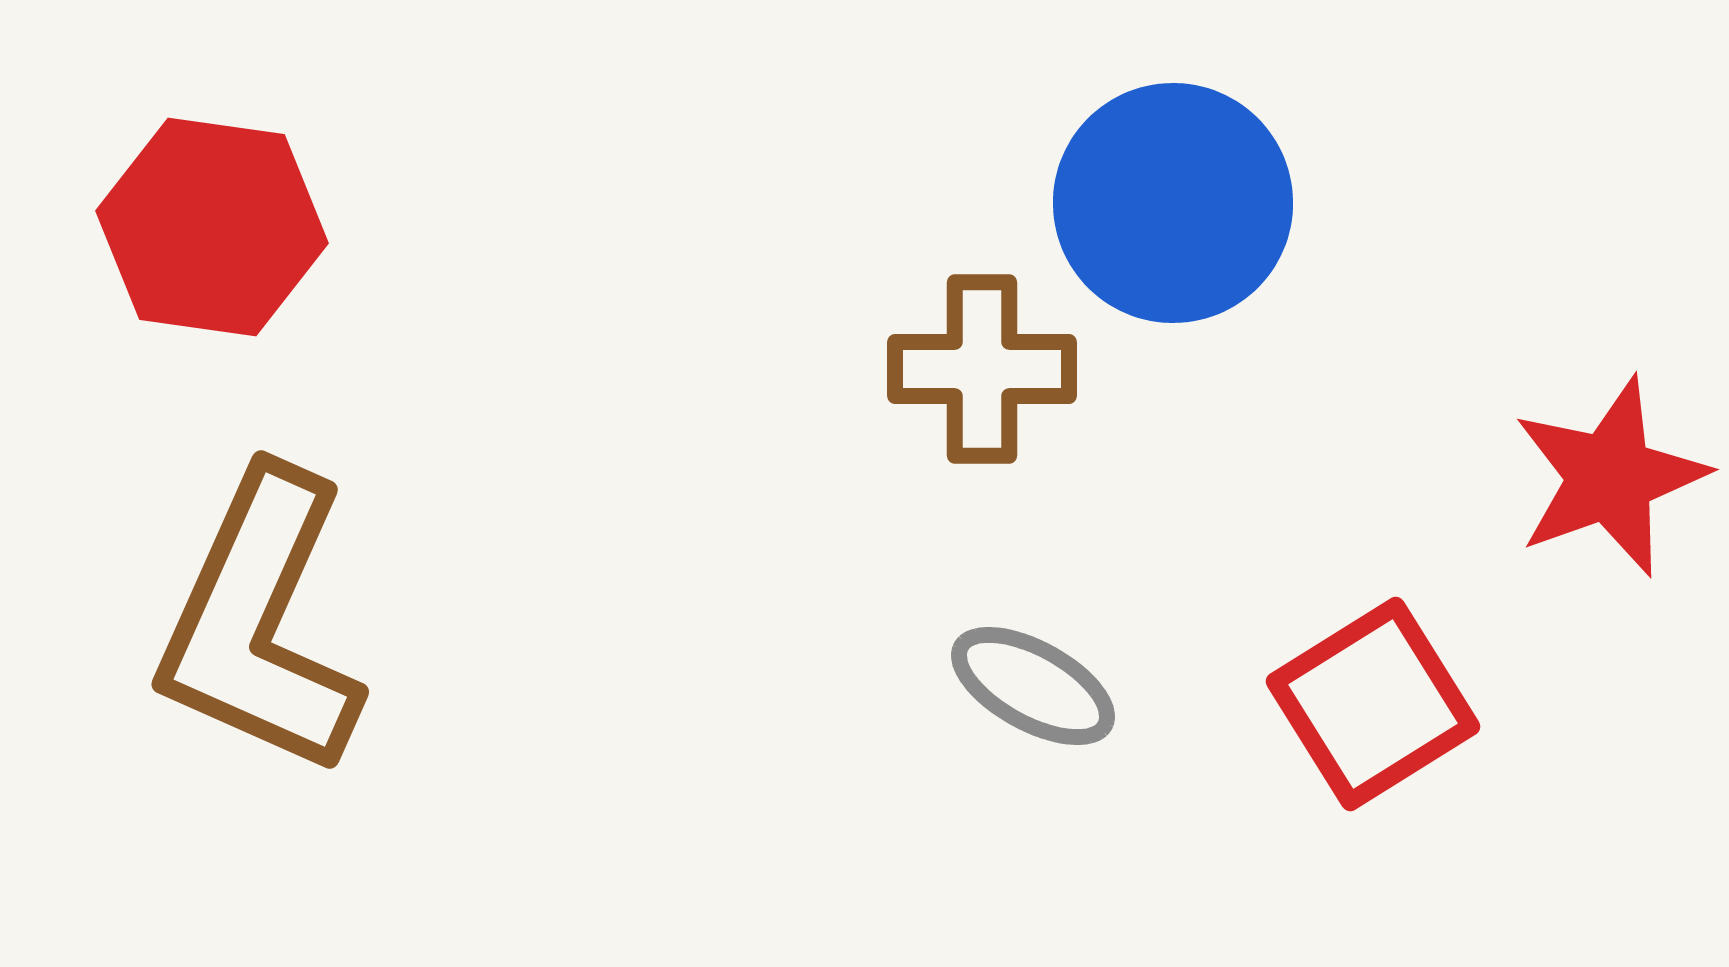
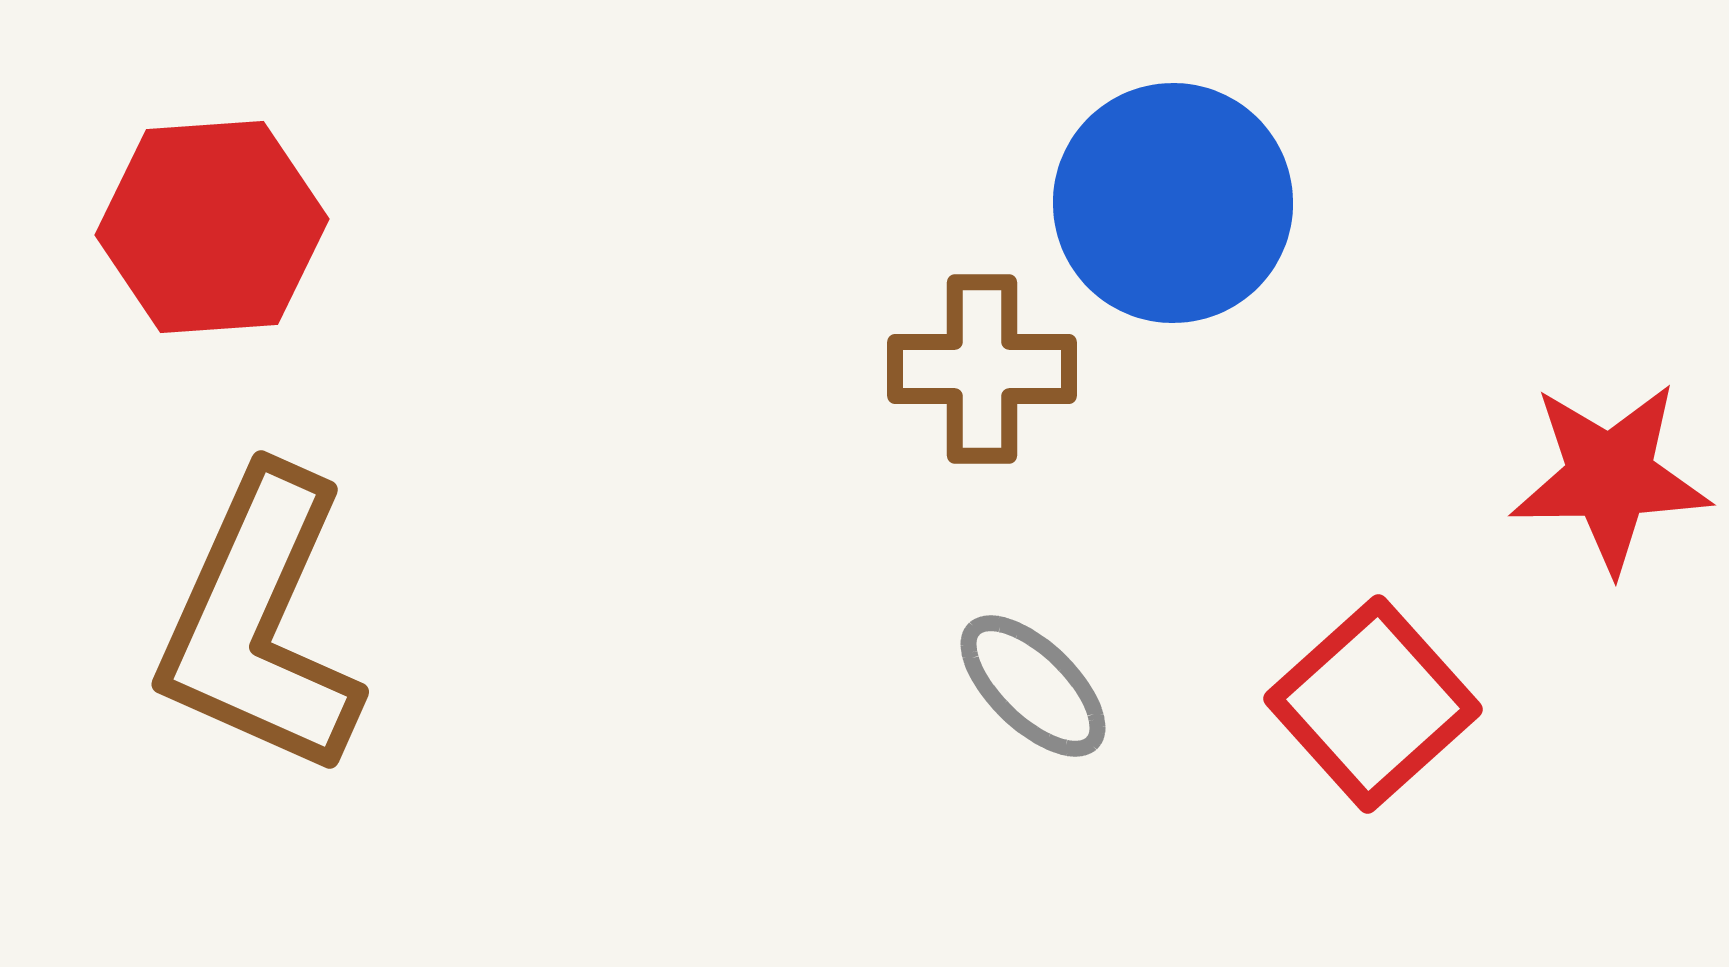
red hexagon: rotated 12 degrees counterclockwise
red star: rotated 19 degrees clockwise
gray ellipse: rotated 15 degrees clockwise
red square: rotated 10 degrees counterclockwise
